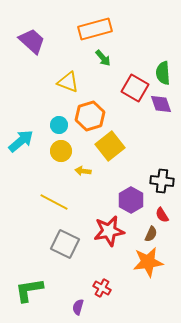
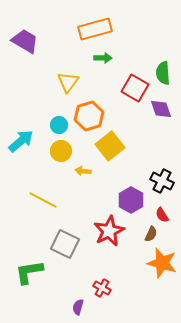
purple trapezoid: moved 7 px left; rotated 12 degrees counterclockwise
green arrow: rotated 48 degrees counterclockwise
yellow triangle: rotated 45 degrees clockwise
purple diamond: moved 5 px down
orange hexagon: moved 1 px left
black cross: rotated 20 degrees clockwise
yellow line: moved 11 px left, 2 px up
red star: rotated 16 degrees counterclockwise
orange star: moved 14 px right, 1 px down; rotated 24 degrees clockwise
green L-shape: moved 18 px up
